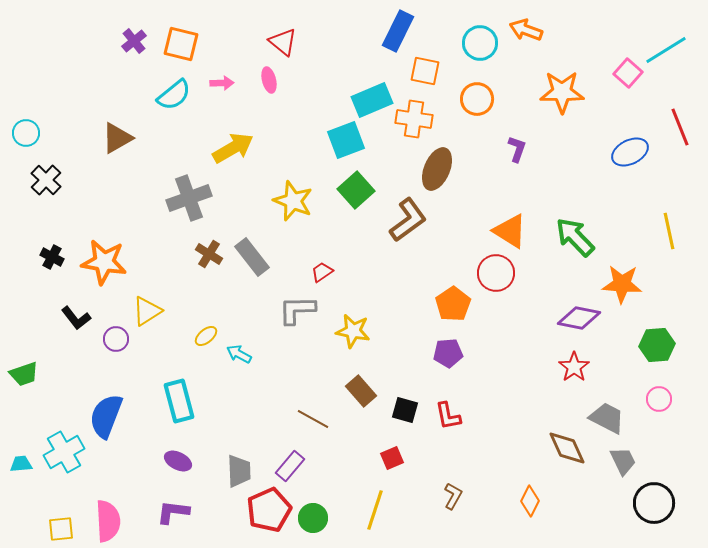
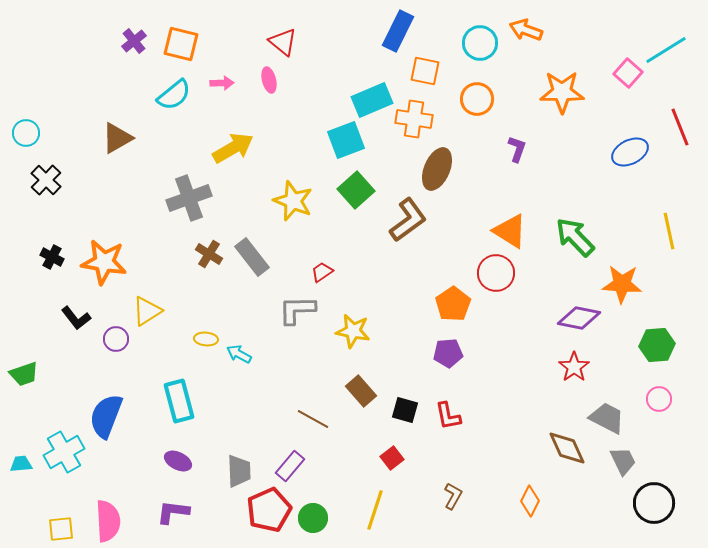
yellow ellipse at (206, 336): moved 3 px down; rotated 45 degrees clockwise
red square at (392, 458): rotated 15 degrees counterclockwise
